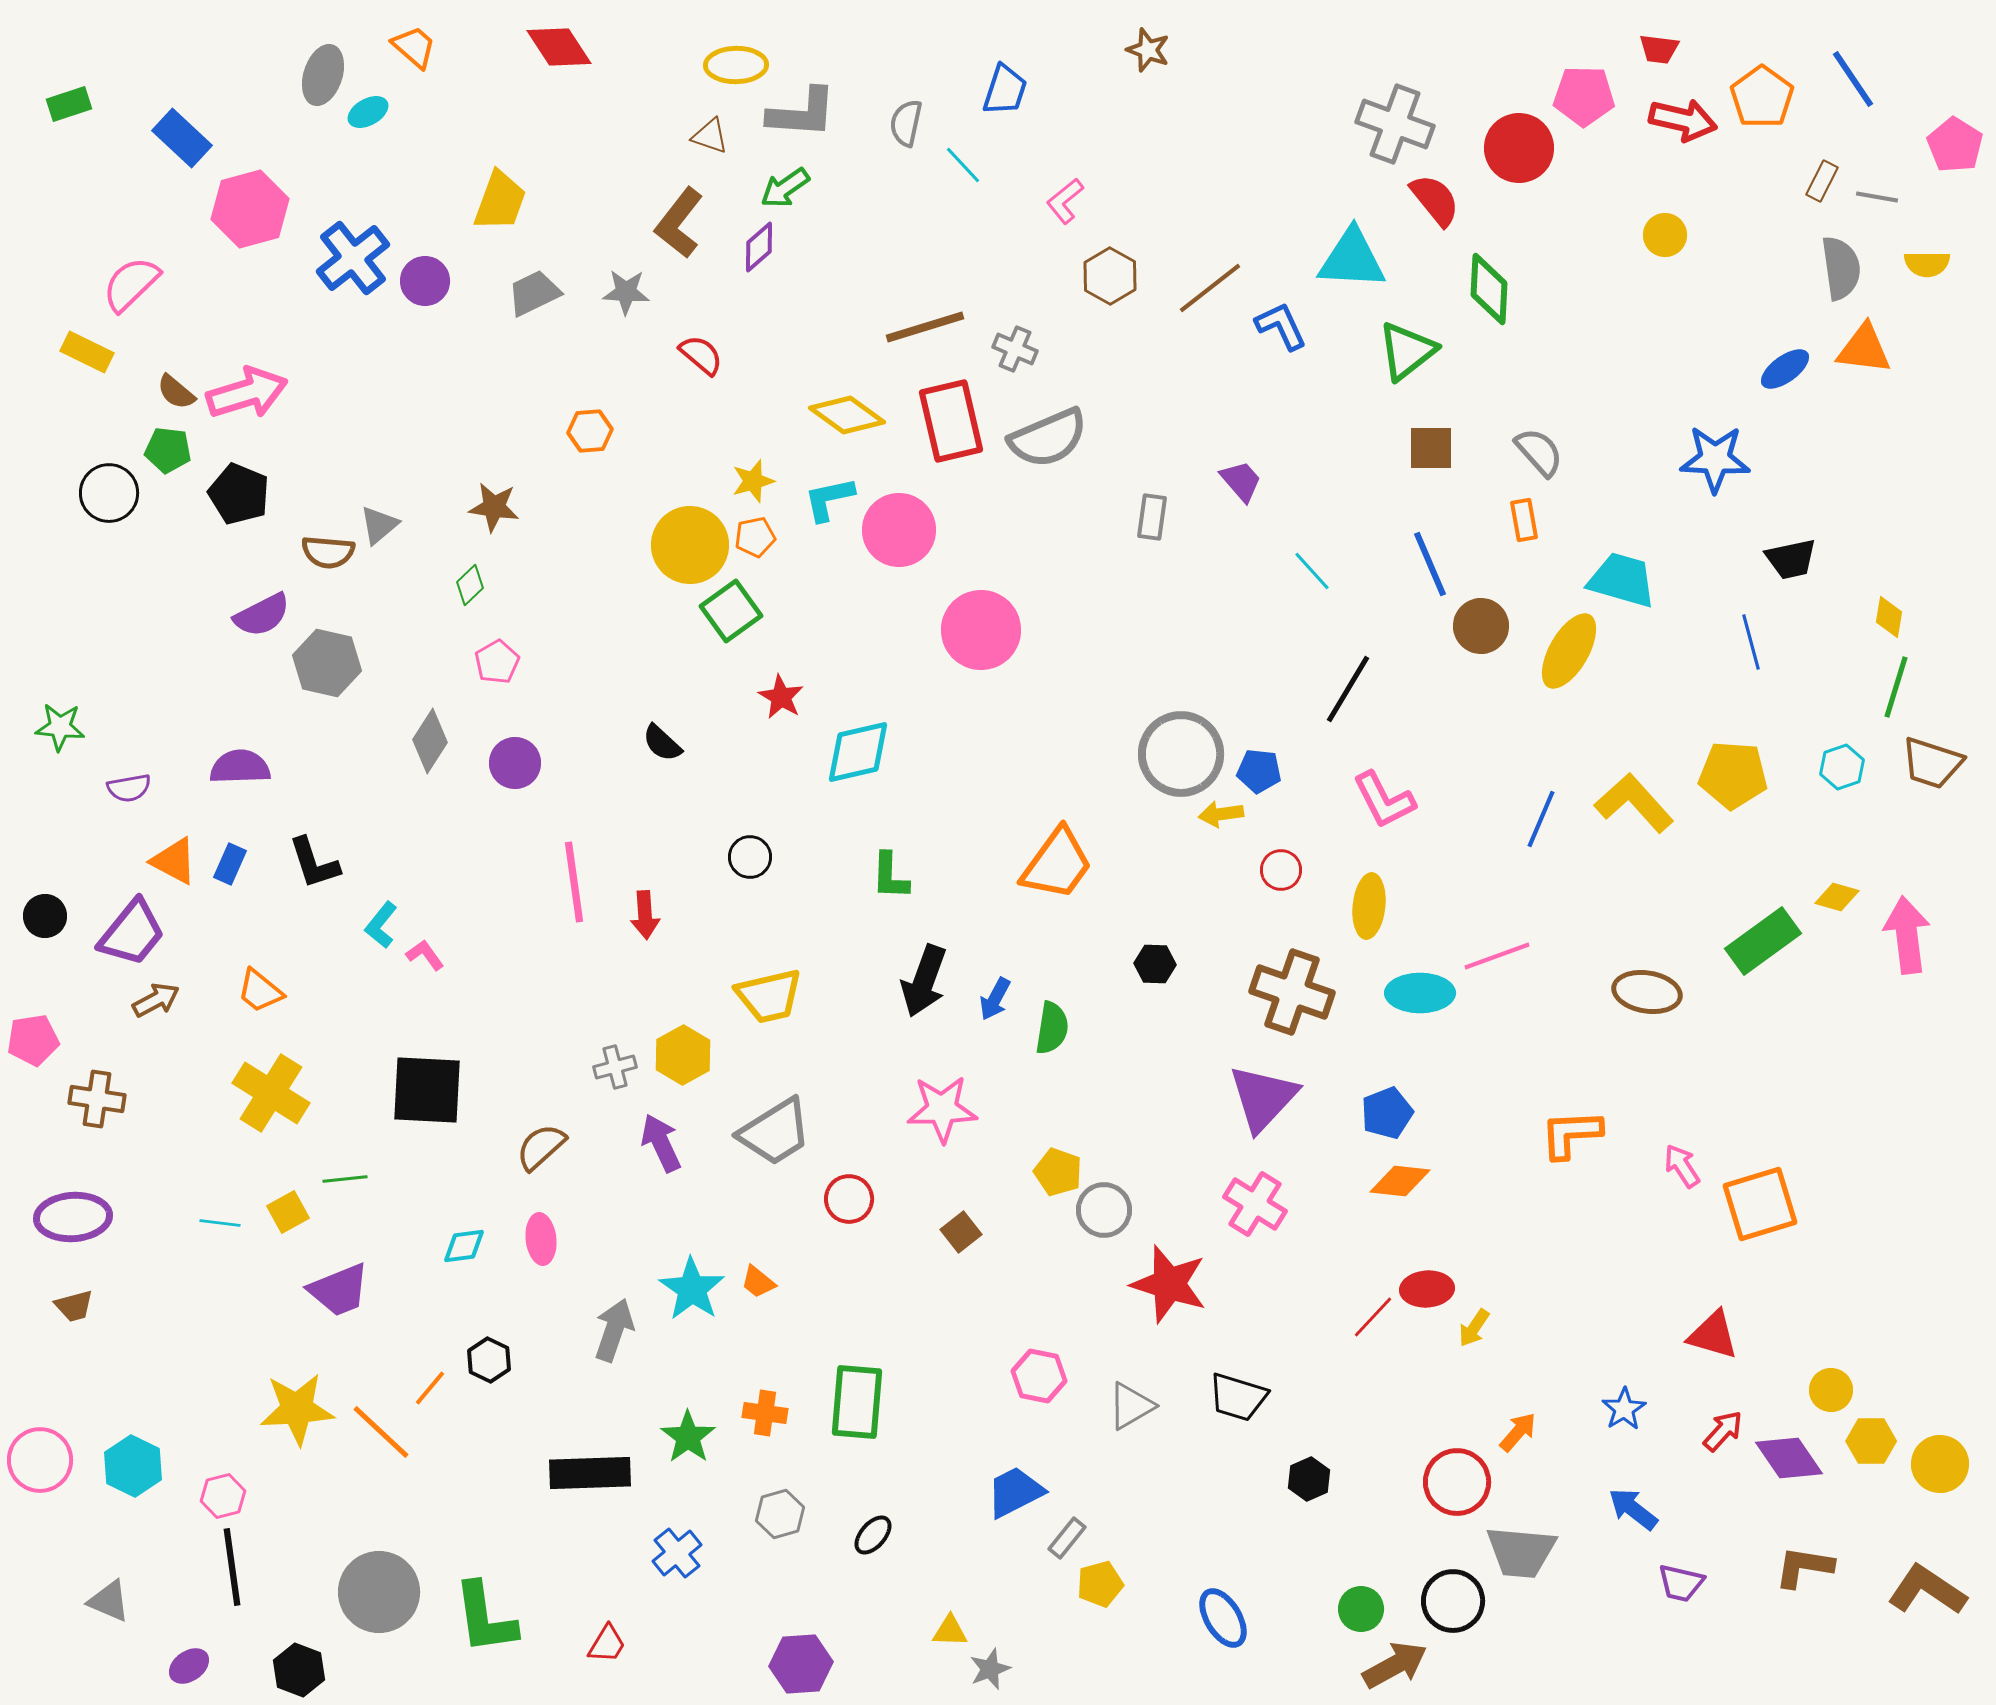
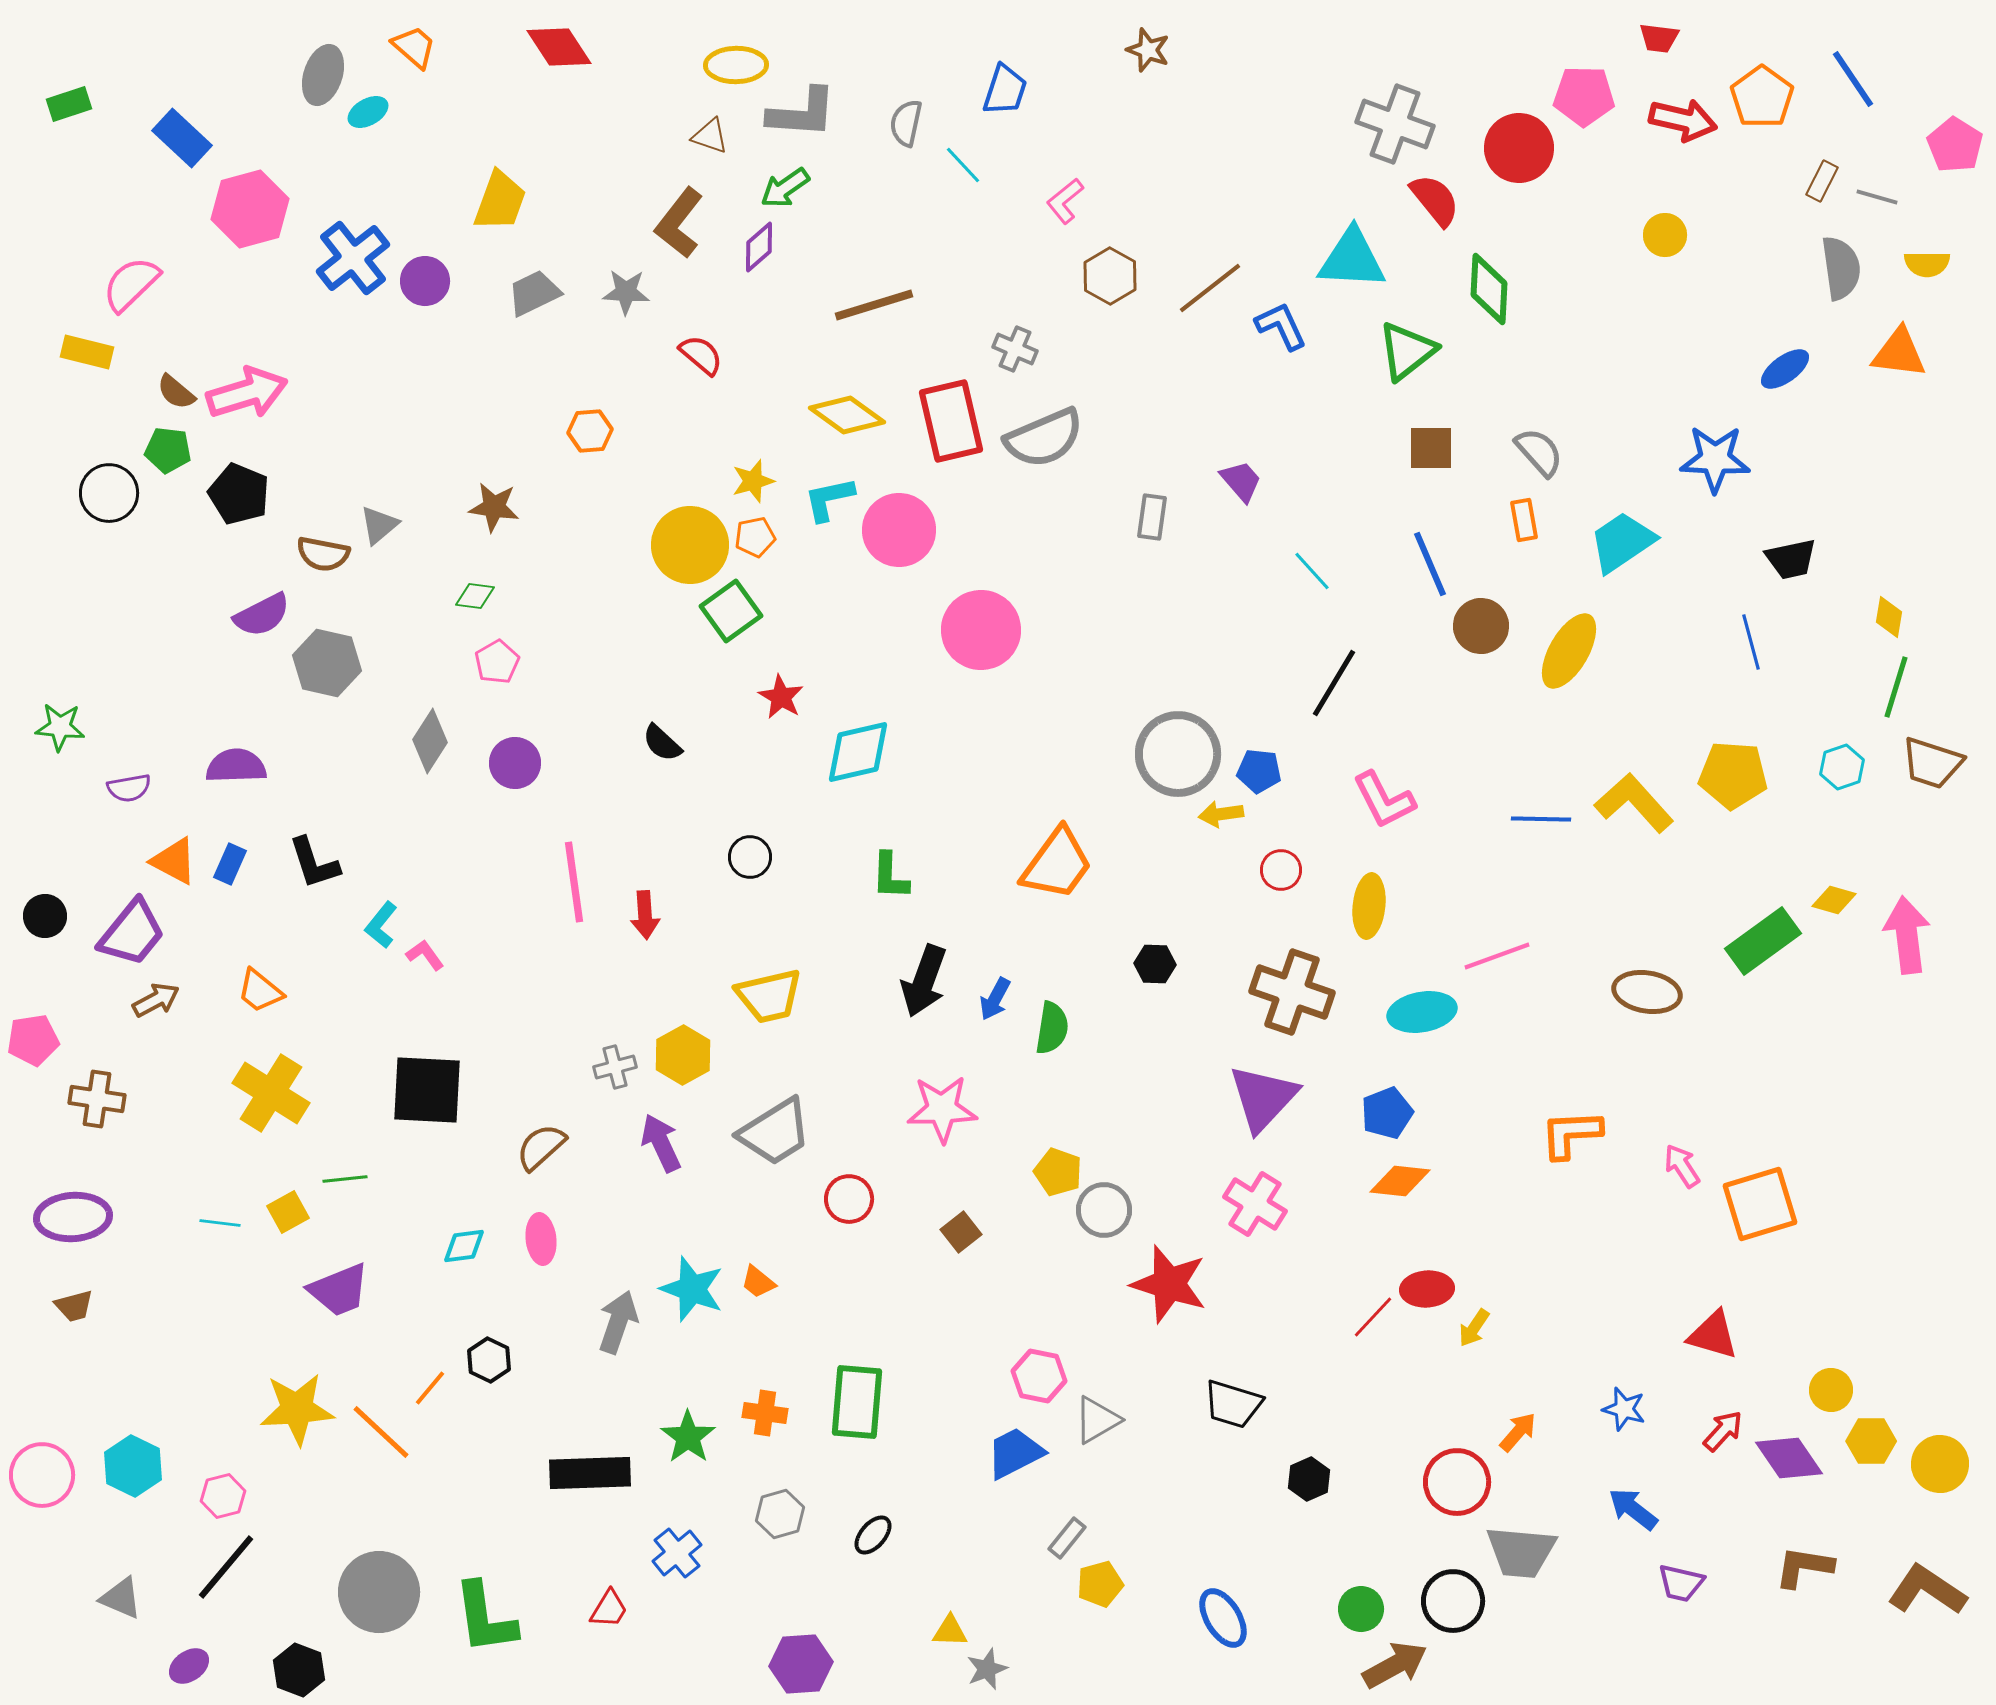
red trapezoid at (1659, 49): moved 11 px up
gray line at (1877, 197): rotated 6 degrees clockwise
brown line at (925, 327): moved 51 px left, 22 px up
orange triangle at (1864, 349): moved 35 px right, 4 px down
yellow rectangle at (87, 352): rotated 12 degrees counterclockwise
gray semicircle at (1048, 438): moved 4 px left
brown semicircle at (328, 552): moved 5 px left, 2 px down; rotated 6 degrees clockwise
cyan trapezoid at (1622, 580): moved 38 px up; rotated 50 degrees counterclockwise
green diamond at (470, 585): moved 5 px right, 11 px down; rotated 51 degrees clockwise
black line at (1348, 689): moved 14 px left, 6 px up
gray circle at (1181, 754): moved 3 px left
purple semicircle at (240, 767): moved 4 px left, 1 px up
blue line at (1541, 819): rotated 68 degrees clockwise
yellow diamond at (1837, 897): moved 3 px left, 3 px down
cyan ellipse at (1420, 993): moved 2 px right, 19 px down; rotated 10 degrees counterclockwise
cyan star at (692, 1289): rotated 14 degrees counterclockwise
gray arrow at (614, 1330): moved 4 px right, 8 px up
black trapezoid at (1238, 1397): moved 5 px left, 7 px down
gray triangle at (1131, 1406): moved 34 px left, 14 px down
blue star at (1624, 1409): rotated 24 degrees counterclockwise
pink circle at (40, 1460): moved 2 px right, 15 px down
blue trapezoid at (1015, 1492): moved 39 px up
black line at (232, 1567): moved 6 px left; rotated 48 degrees clockwise
gray triangle at (109, 1601): moved 12 px right, 3 px up
red trapezoid at (607, 1644): moved 2 px right, 35 px up
gray star at (990, 1669): moved 3 px left
